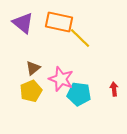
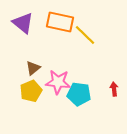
orange rectangle: moved 1 px right
yellow line: moved 5 px right, 3 px up
pink star: moved 3 px left, 3 px down; rotated 15 degrees counterclockwise
